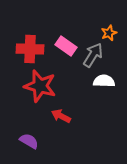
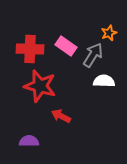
purple semicircle: rotated 30 degrees counterclockwise
